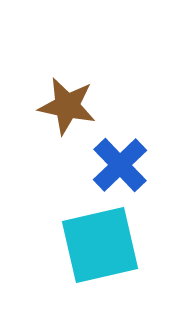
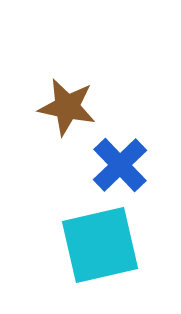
brown star: moved 1 px down
